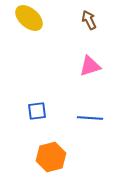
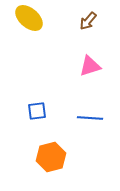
brown arrow: moved 1 px left, 1 px down; rotated 114 degrees counterclockwise
